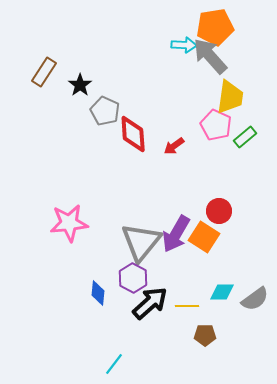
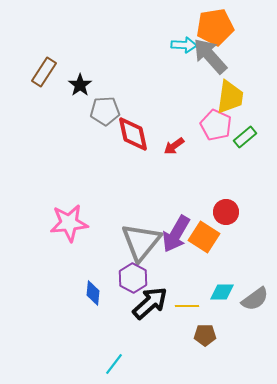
gray pentagon: rotated 28 degrees counterclockwise
red diamond: rotated 9 degrees counterclockwise
red circle: moved 7 px right, 1 px down
blue diamond: moved 5 px left
